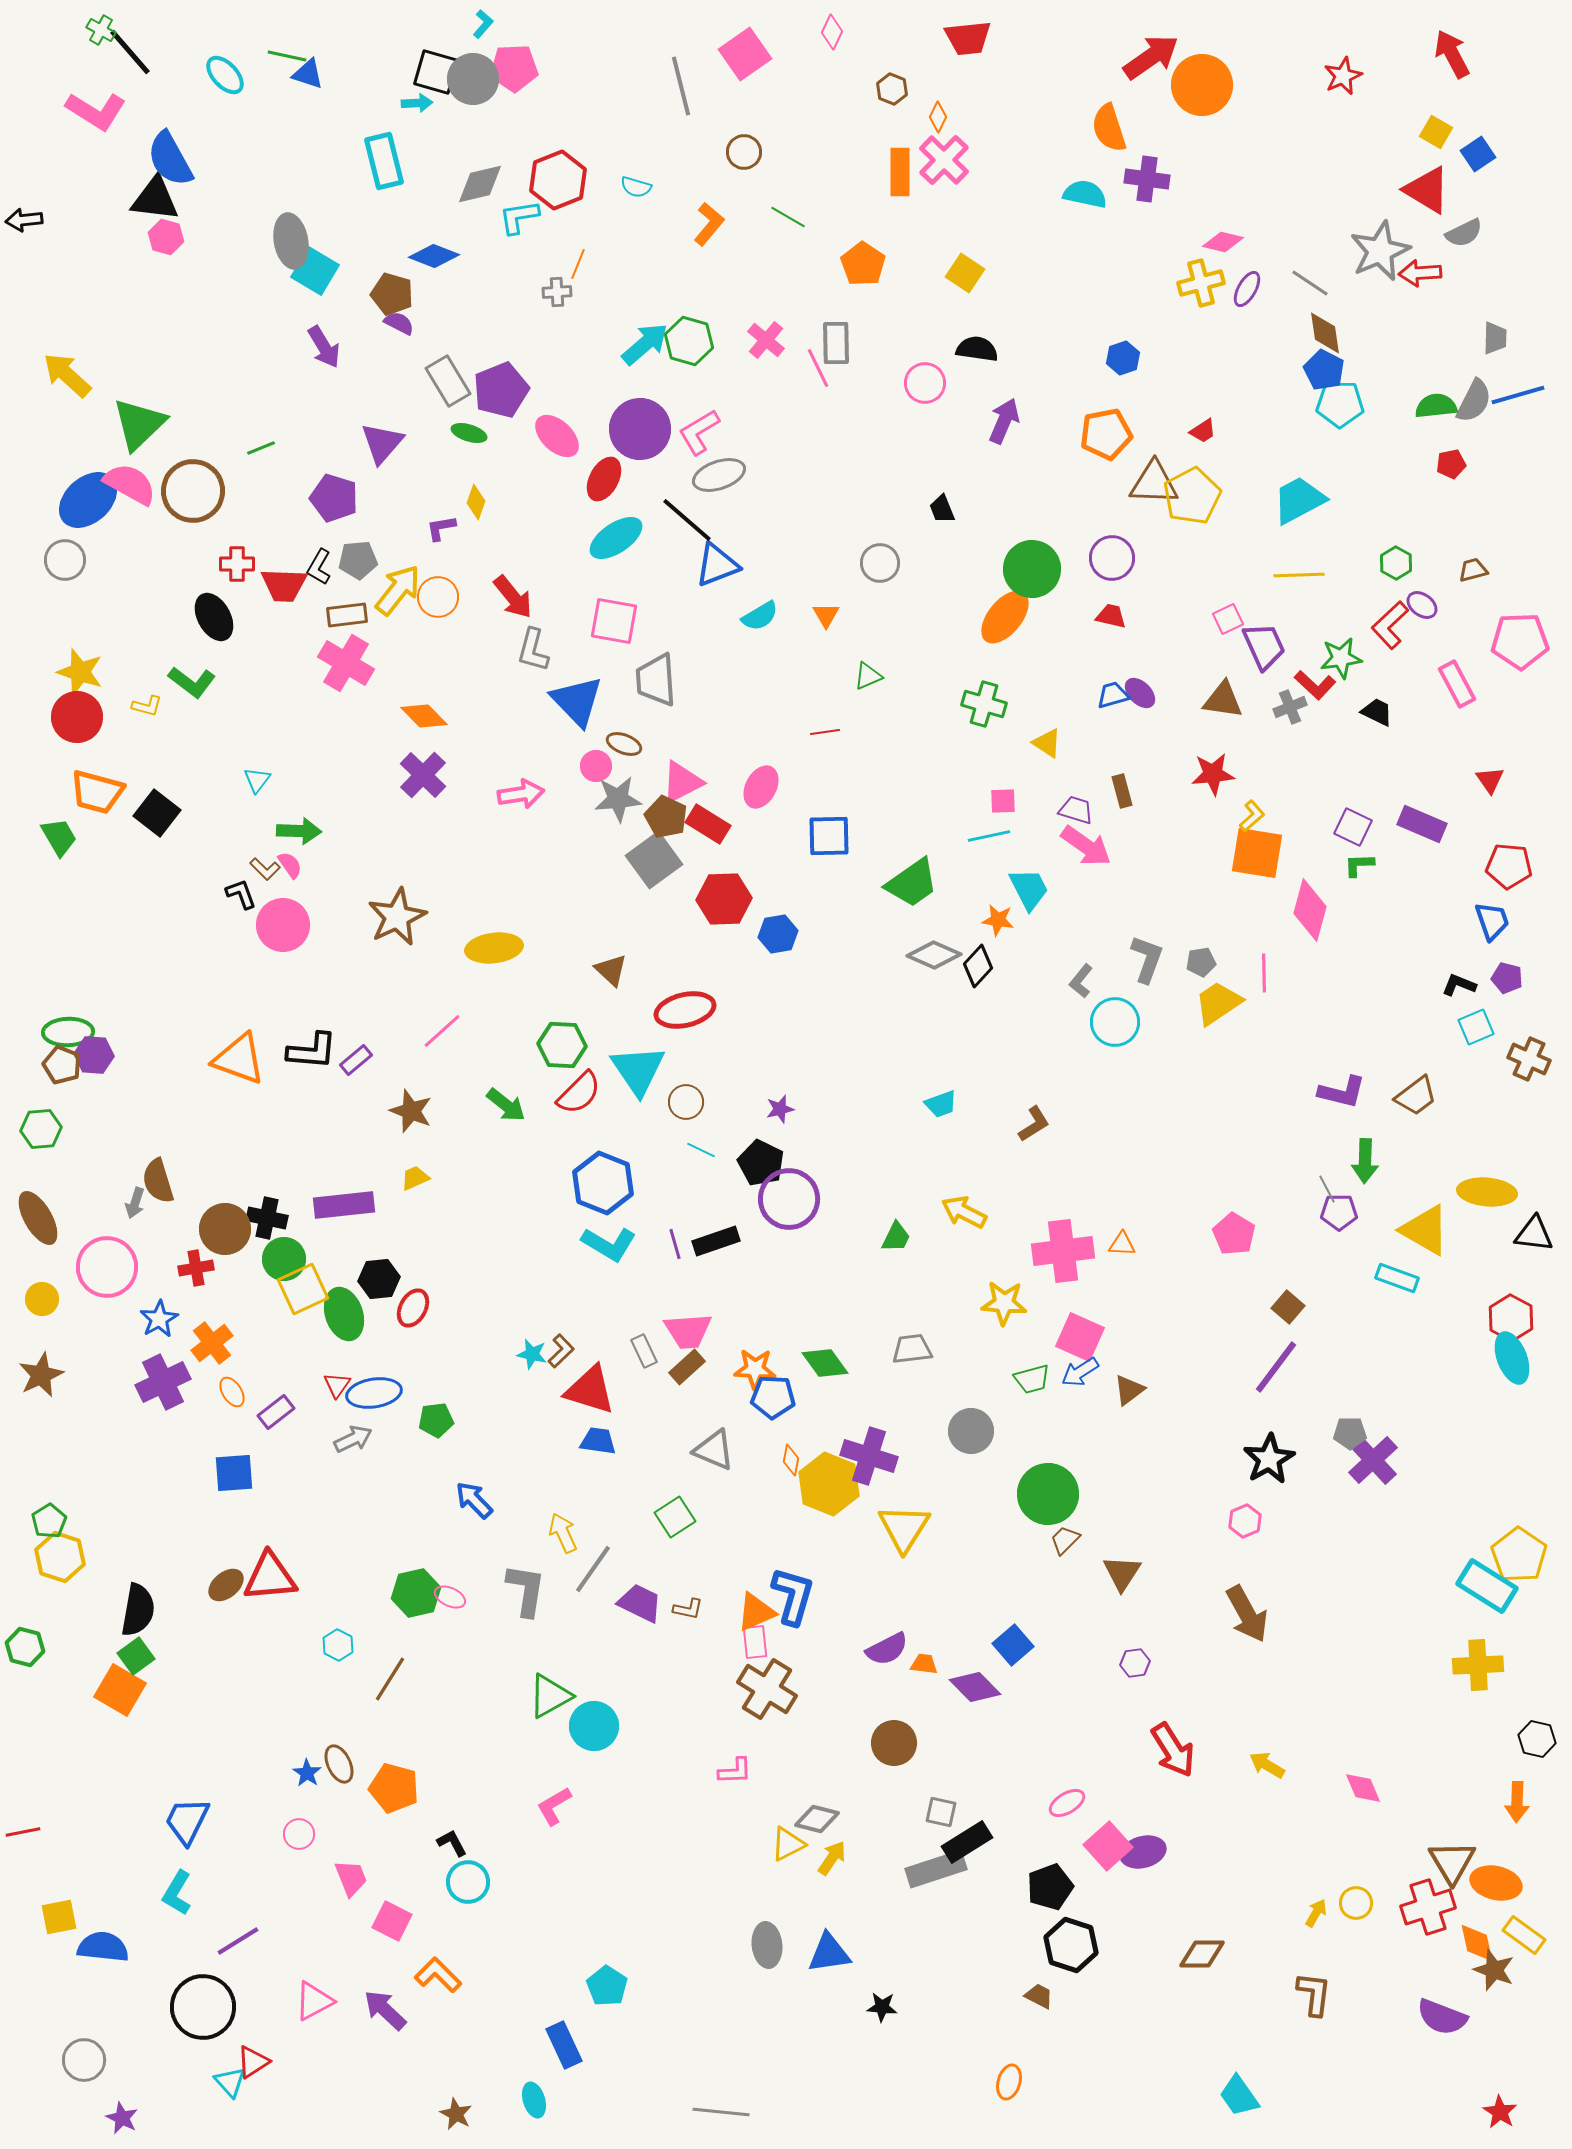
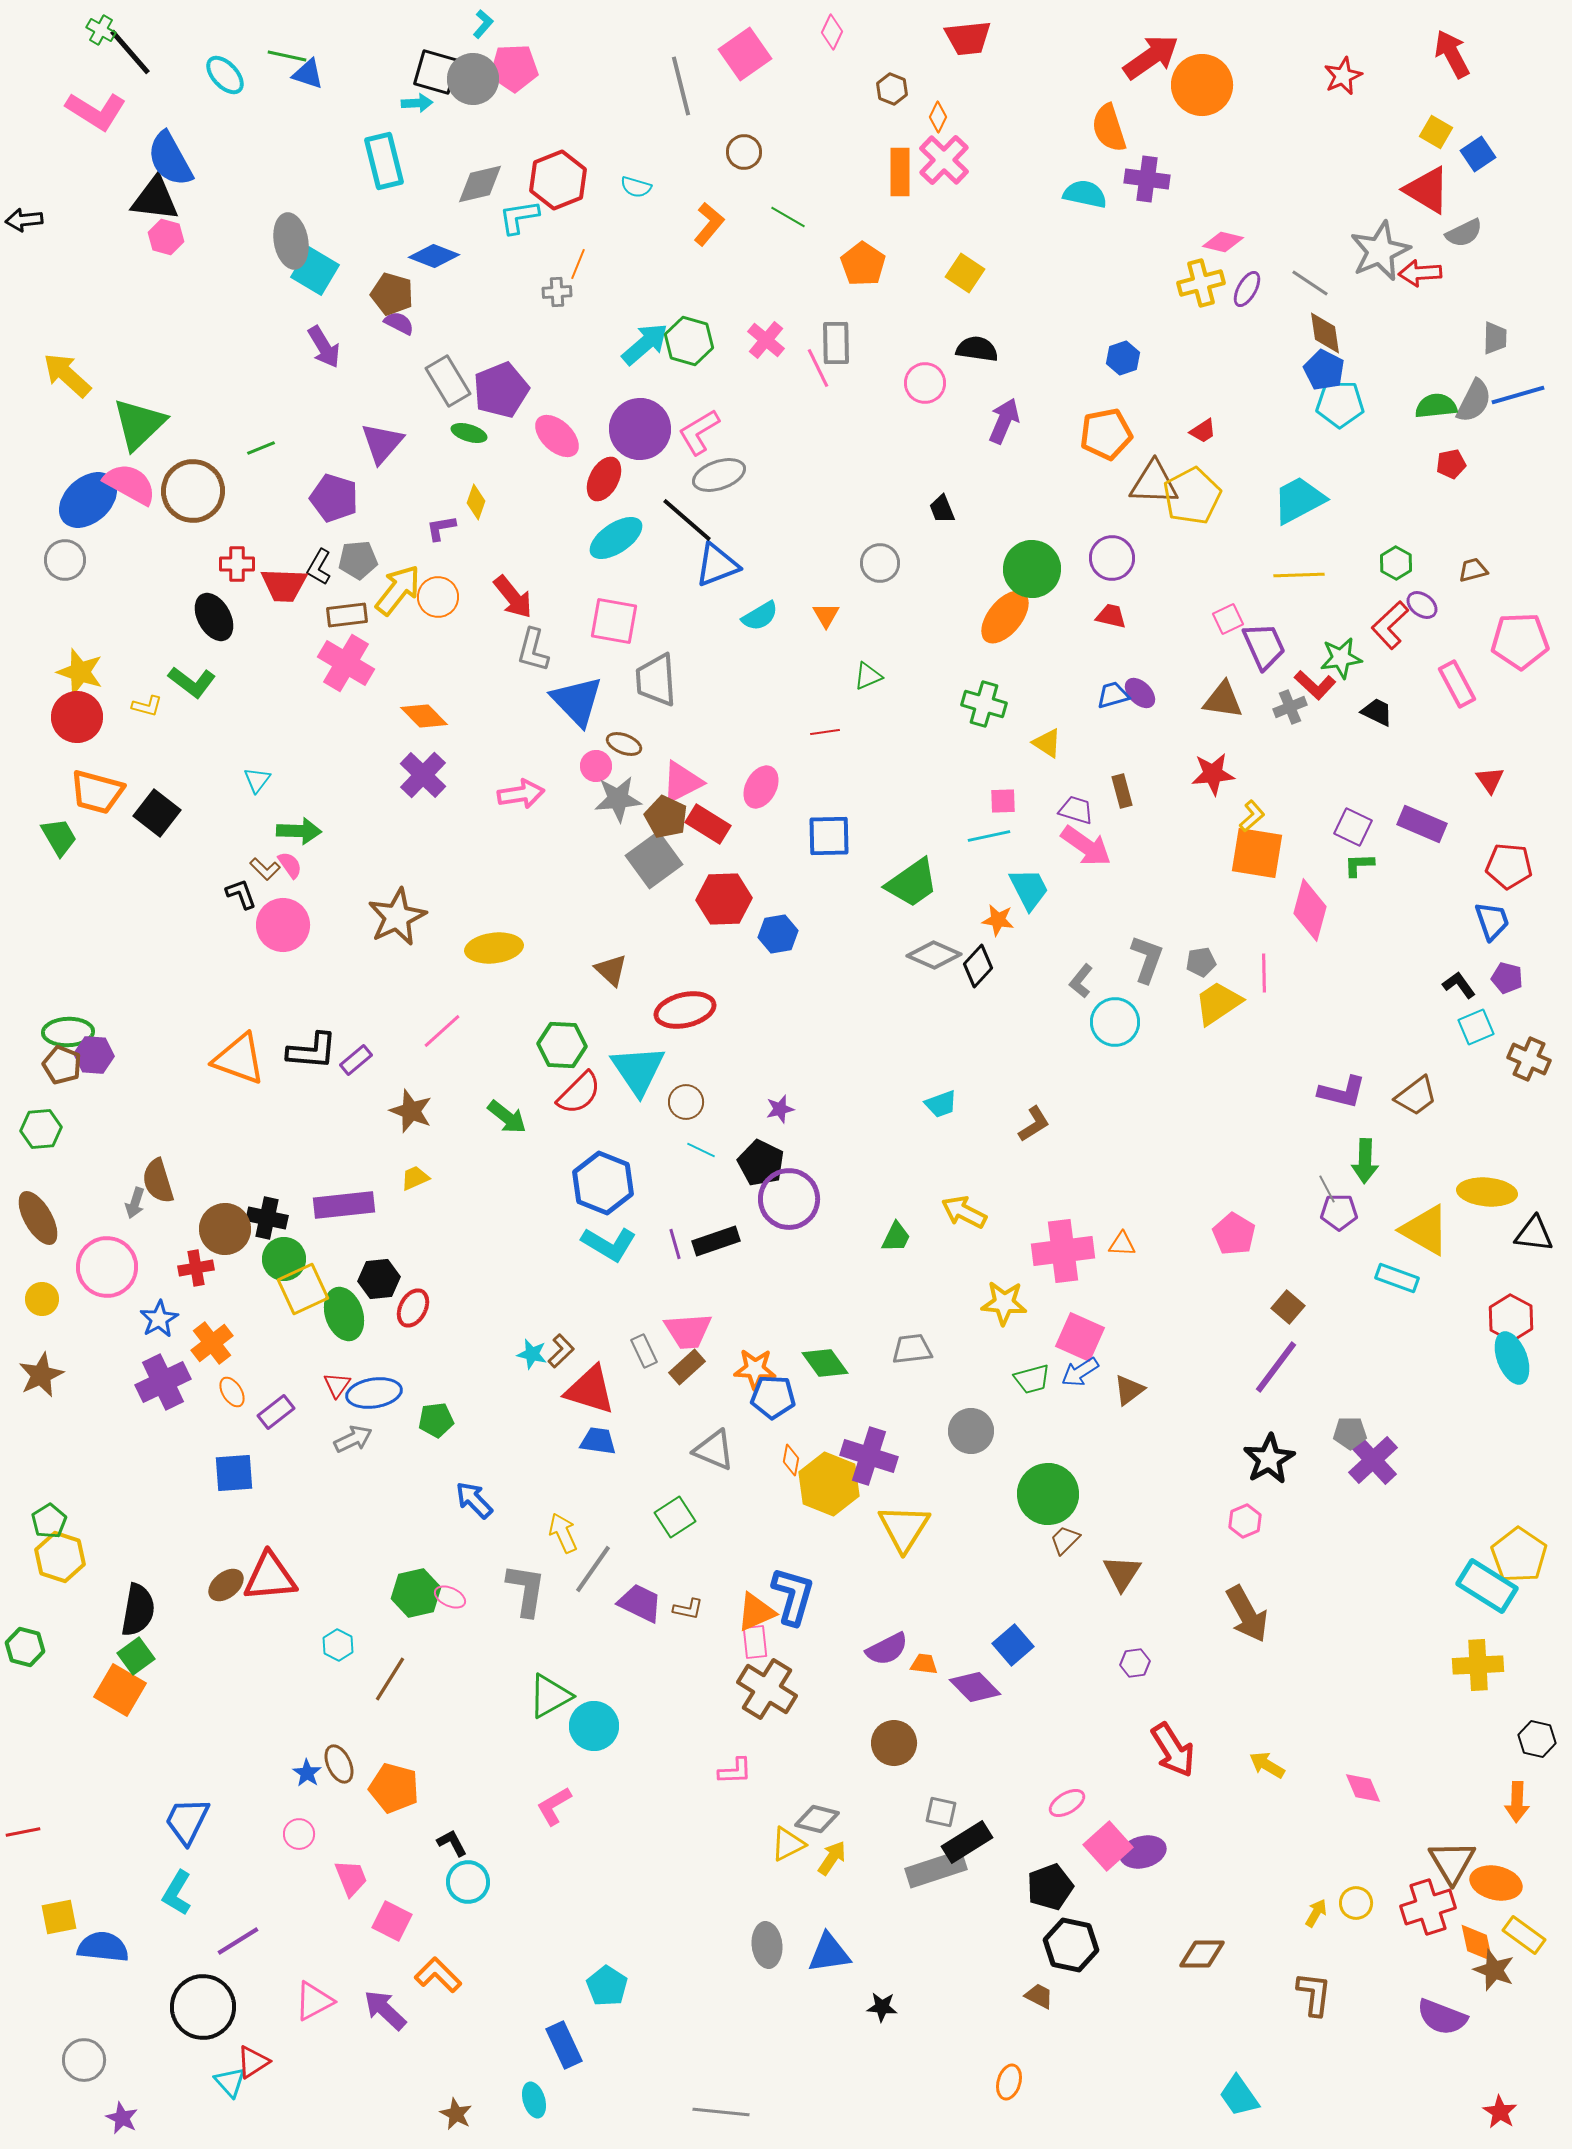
black L-shape at (1459, 985): rotated 32 degrees clockwise
green arrow at (506, 1105): moved 1 px right, 12 px down
black hexagon at (1071, 1945): rotated 6 degrees counterclockwise
